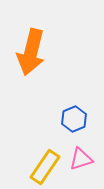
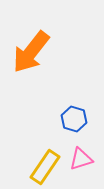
orange arrow: rotated 24 degrees clockwise
blue hexagon: rotated 20 degrees counterclockwise
